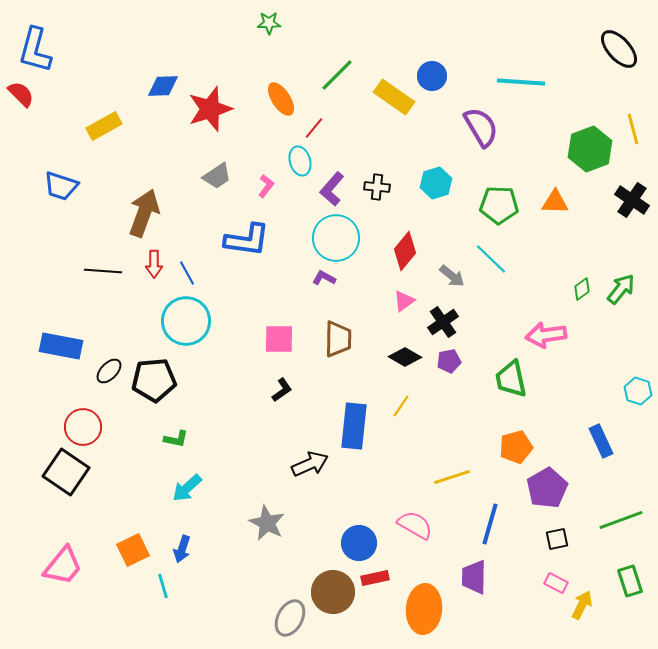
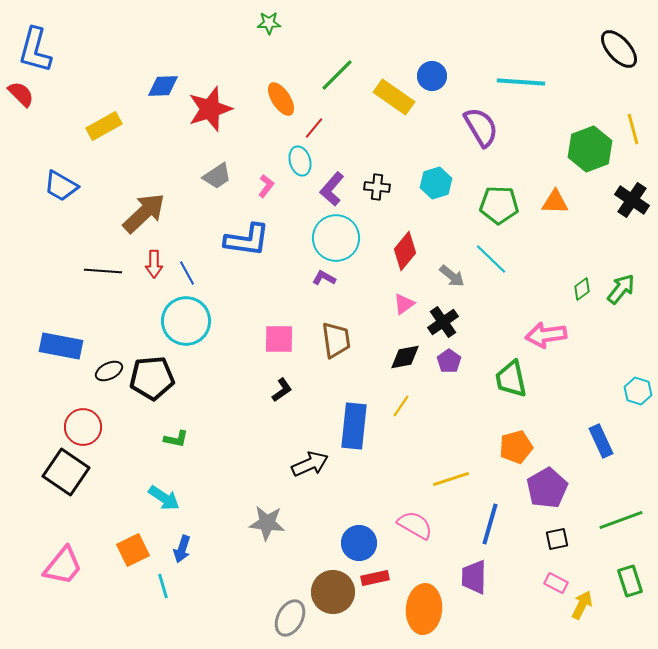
blue trapezoid at (61, 186): rotated 12 degrees clockwise
brown arrow at (144, 213): rotated 27 degrees clockwise
pink triangle at (404, 301): moved 3 px down
brown trapezoid at (338, 339): moved 2 px left, 1 px down; rotated 9 degrees counterclockwise
black diamond at (405, 357): rotated 40 degrees counterclockwise
purple pentagon at (449, 361): rotated 25 degrees counterclockwise
black ellipse at (109, 371): rotated 20 degrees clockwise
black pentagon at (154, 380): moved 2 px left, 2 px up
yellow line at (452, 477): moved 1 px left, 2 px down
cyan arrow at (187, 488): moved 23 px left, 10 px down; rotated 104 degrees counterclockwise
gray star at (267, 523): rotated 21 degrees counterclockwise
